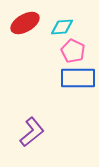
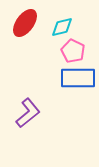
red ellipse: rotated 24 degrees counterclockwise
cyan diamond: rotated 10 degrees counterclockwise
purple L-shape: moved 4 px left, 19 px up
